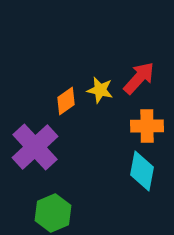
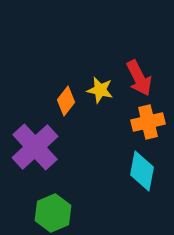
red arrow: rotated 111 degrees clockwise
orange diamond: rotated 16 degrees counterclockwise
orange cross: moved 1 px right, 4 px up; rotated 12 degrees counterclockwise
